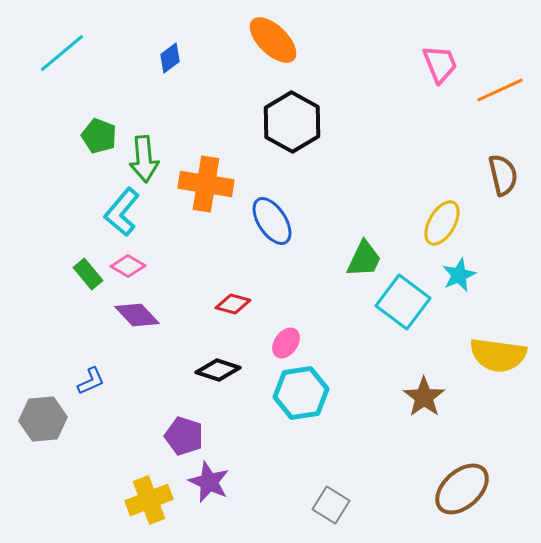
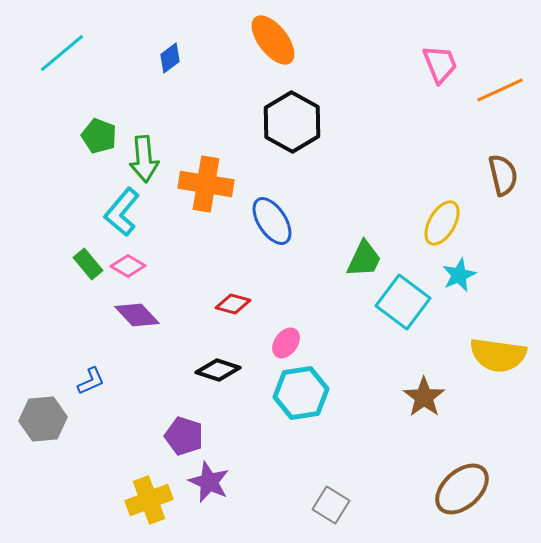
orange ellipse: rotated 8 degrees clockwise
green rectangle: moved 10 px up
